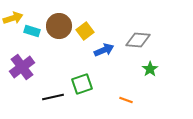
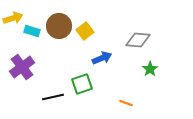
blue arrow: moved 2 px left, 8 px down
orange line: moved 3 px down
